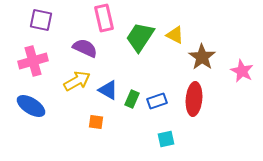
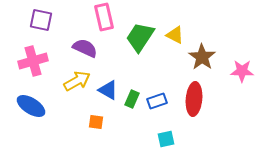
pink rectangle: moved 1 px up
pink star: rotated 25 degrees counterclockwise
